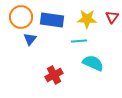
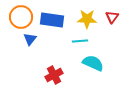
cyan line: moved 1 px right
